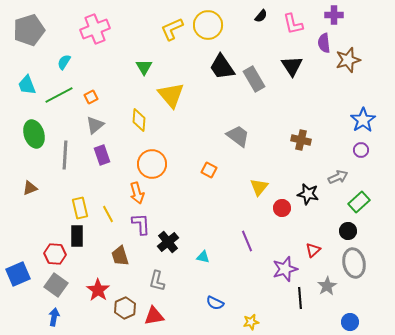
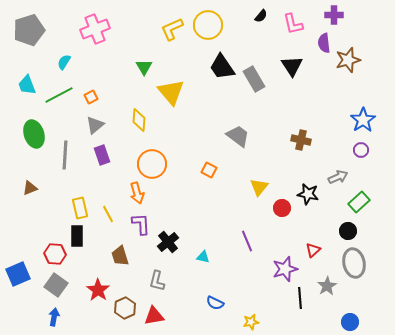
yellow triangle at (171, 95): moved 3 px up
